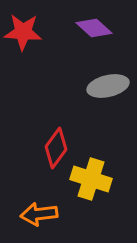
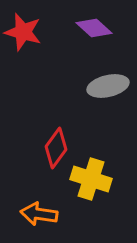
red star: rotated 12 degrees clockwise
orange arrow: rotated 15 degrees clockwise
